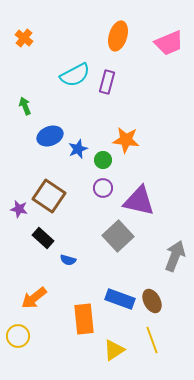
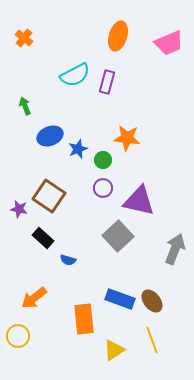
orange star: moved 1 px right, 2 px up
gray arrow: moved 7 px up
brown ellipse: rotated 10 degrees counterclockwise
